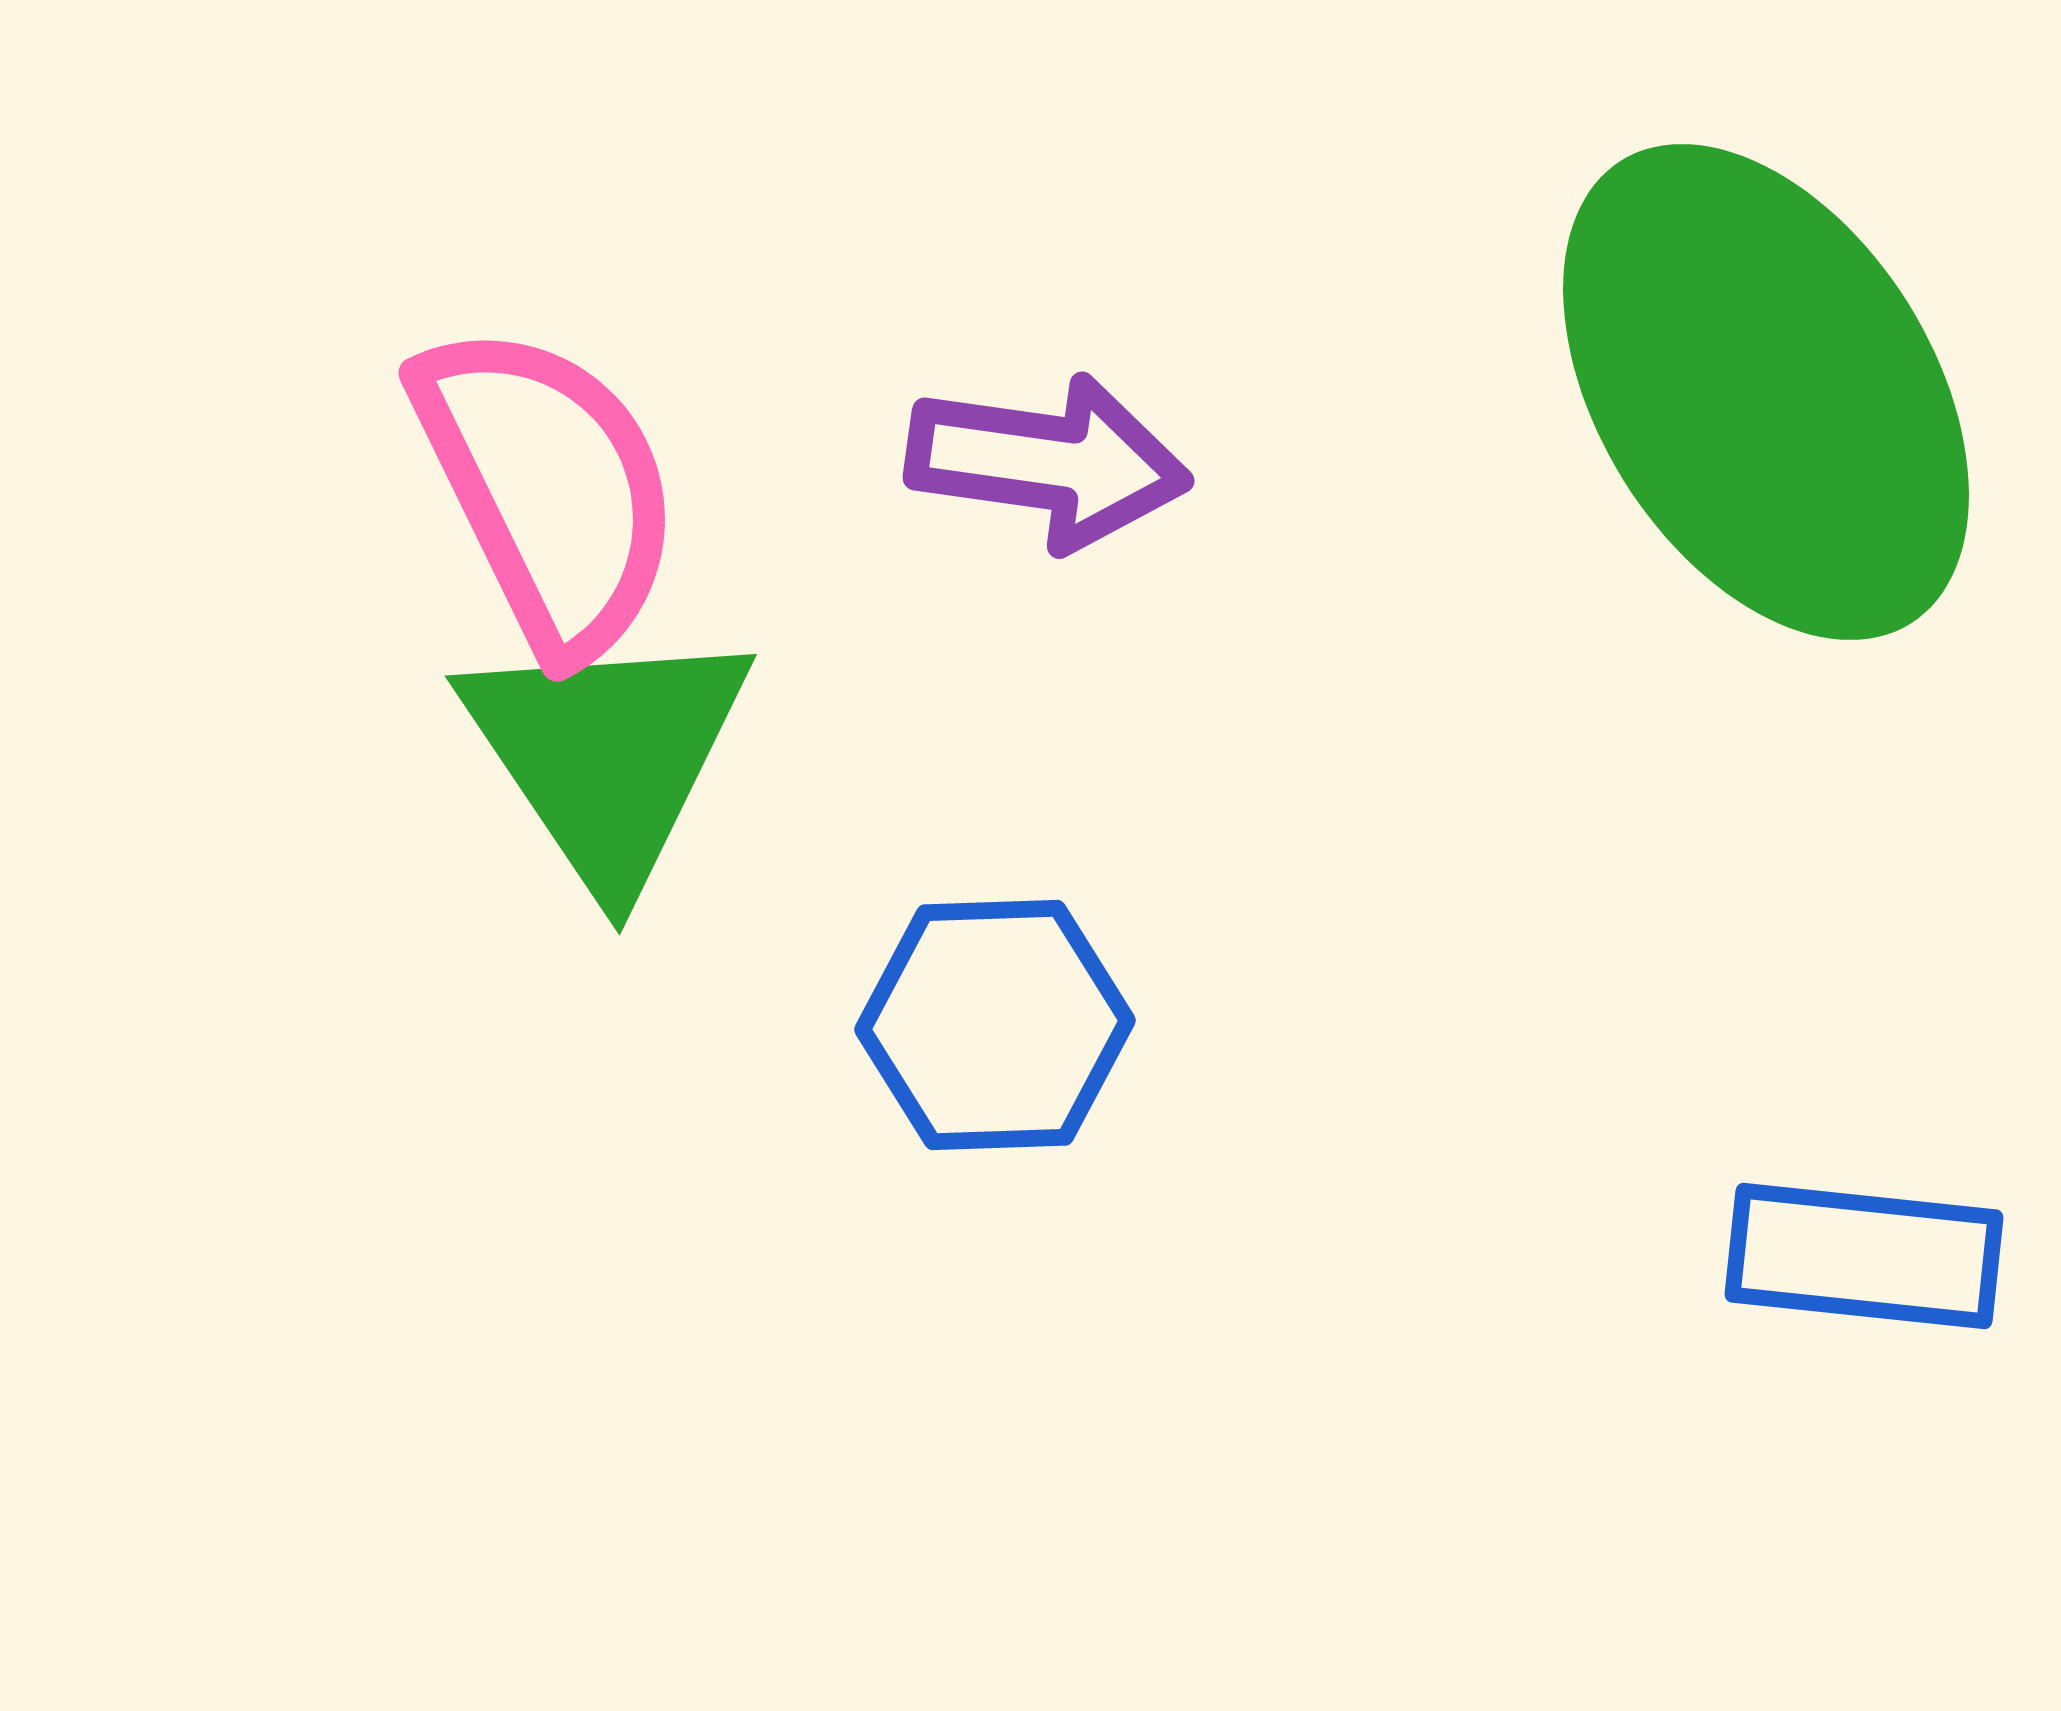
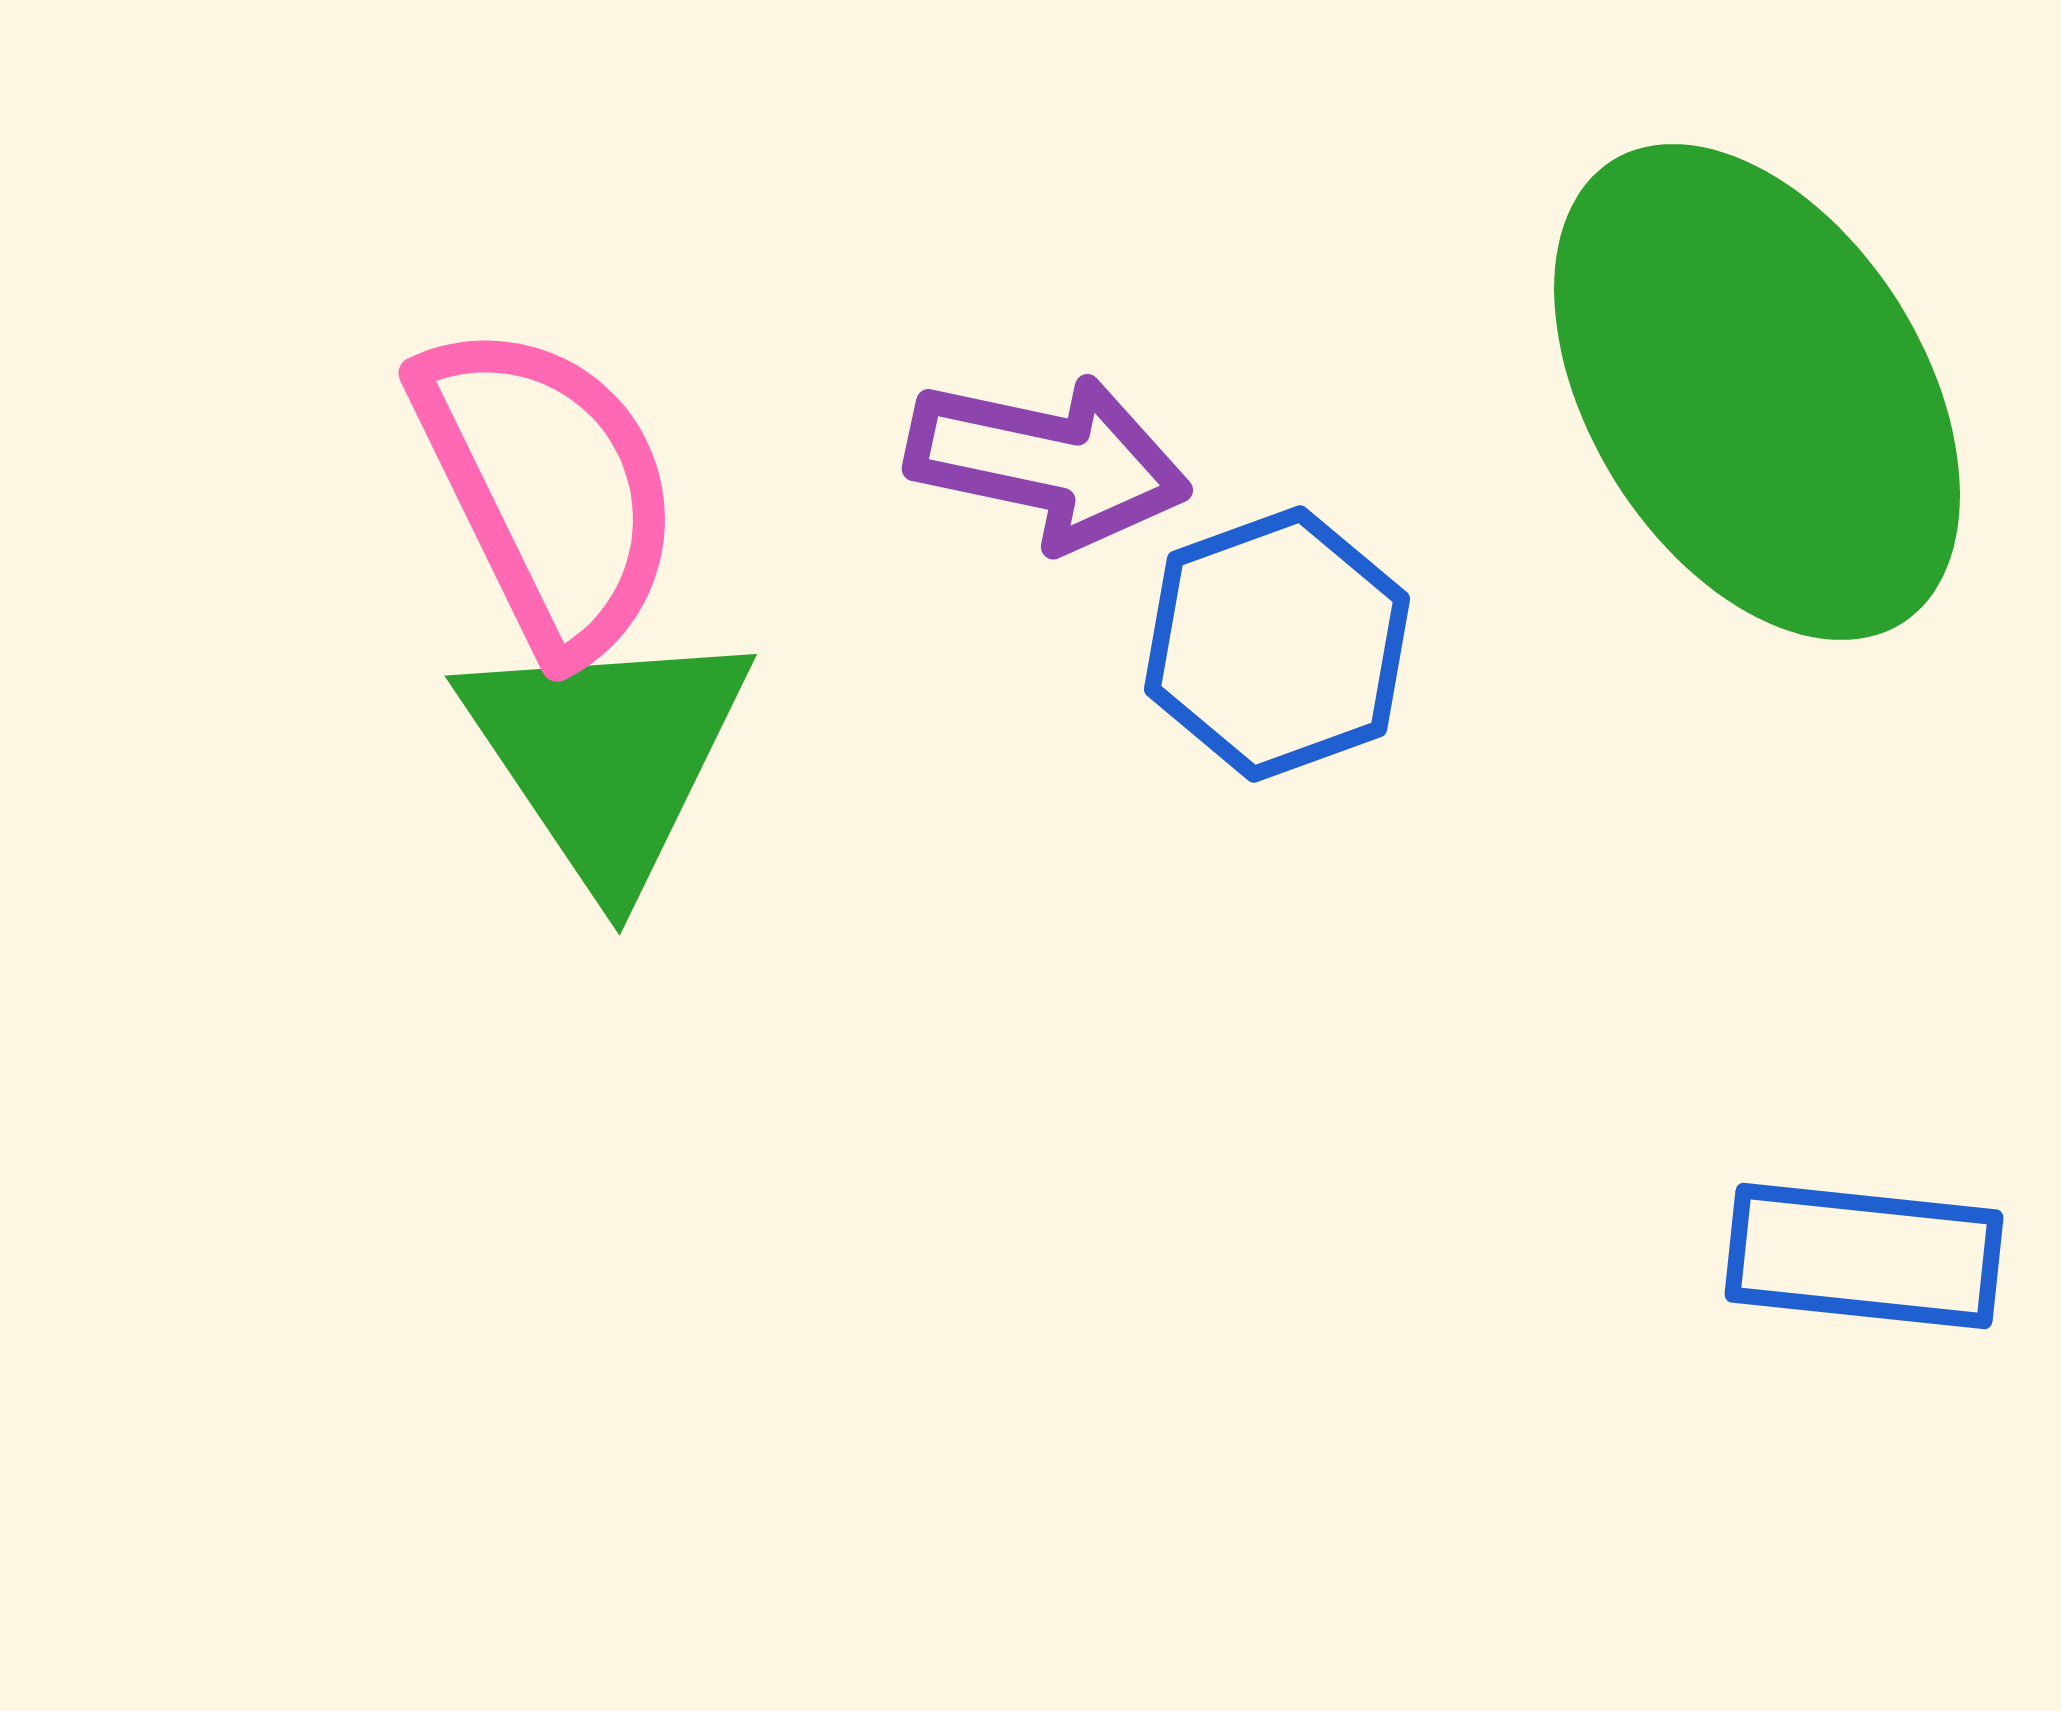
green ellipse: moved 9 px left
purple arrow: rotated 4 degrees clockwise
blue hexagon: moved 282 px right, 381 px up; rotated 18 degrees counterclockwise
